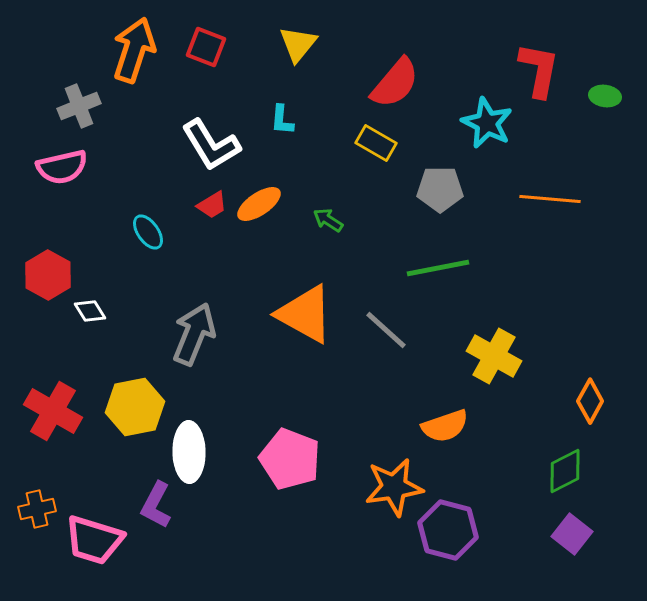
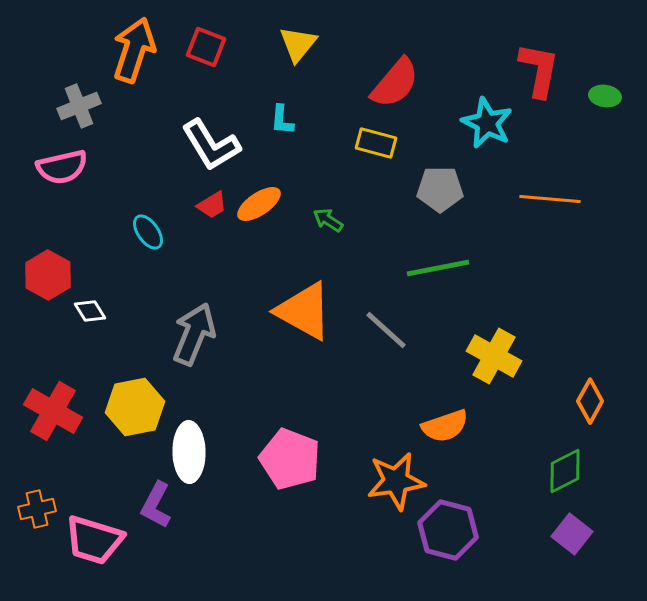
yellow rectangle: rotated 15 degrees counterclockwise
orange triangle: moved 1 px left, 3 px up
orange star: moved 2 px right, 6 px up
